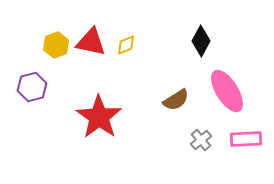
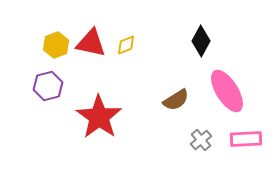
red triangle: moved 1 px down
purple hexagon: moved 16 px right, 1 px up
